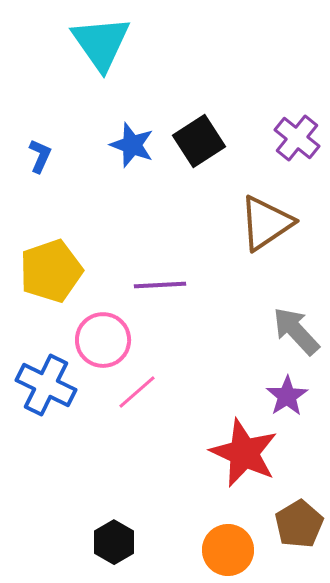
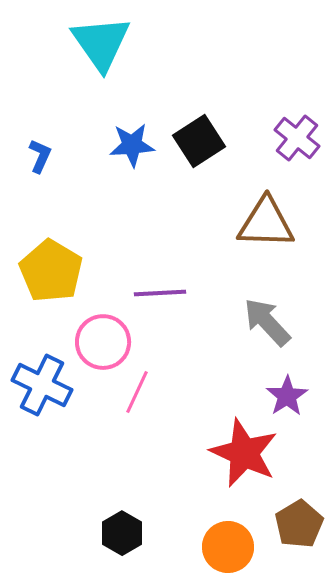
blue star: rotated 24 degrees counterclockwise
brown triangle: rotated 36 degrees clockwise
yellow pentagon: rotated 22 degrees counterclockwise
purple line: moved 8 px down
gray arrow: moved 29 px left, 9 px up
pink circle: moved 2 px down
blue cross: moved 4 px left
pink line: rotated 24 degrees counterclockwise
black hexagon: moved 8 px right, 9 px up
orange circle: moved 3 px up
